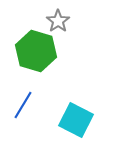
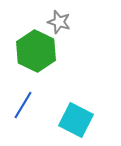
gray star: moved 1 px right, 1 px down; rotated 20 degrees counterclockwise
green hexagon: rotated 9 degrees clockwise
